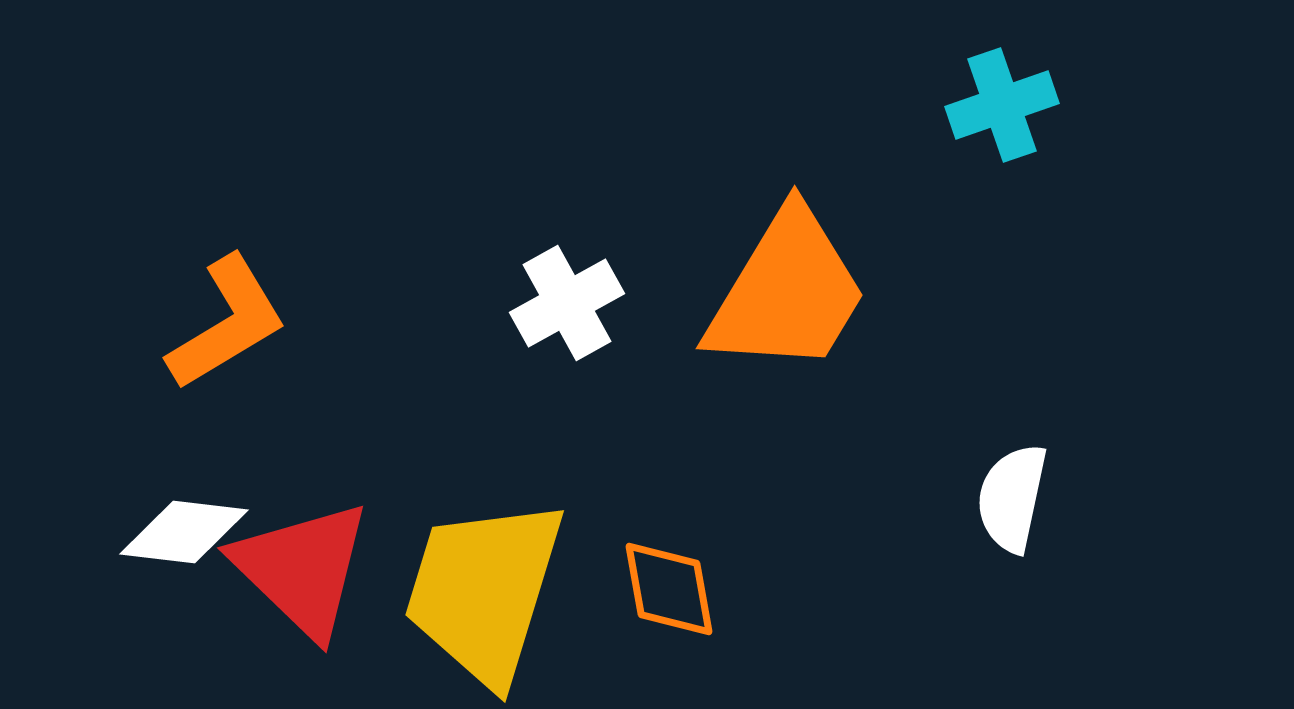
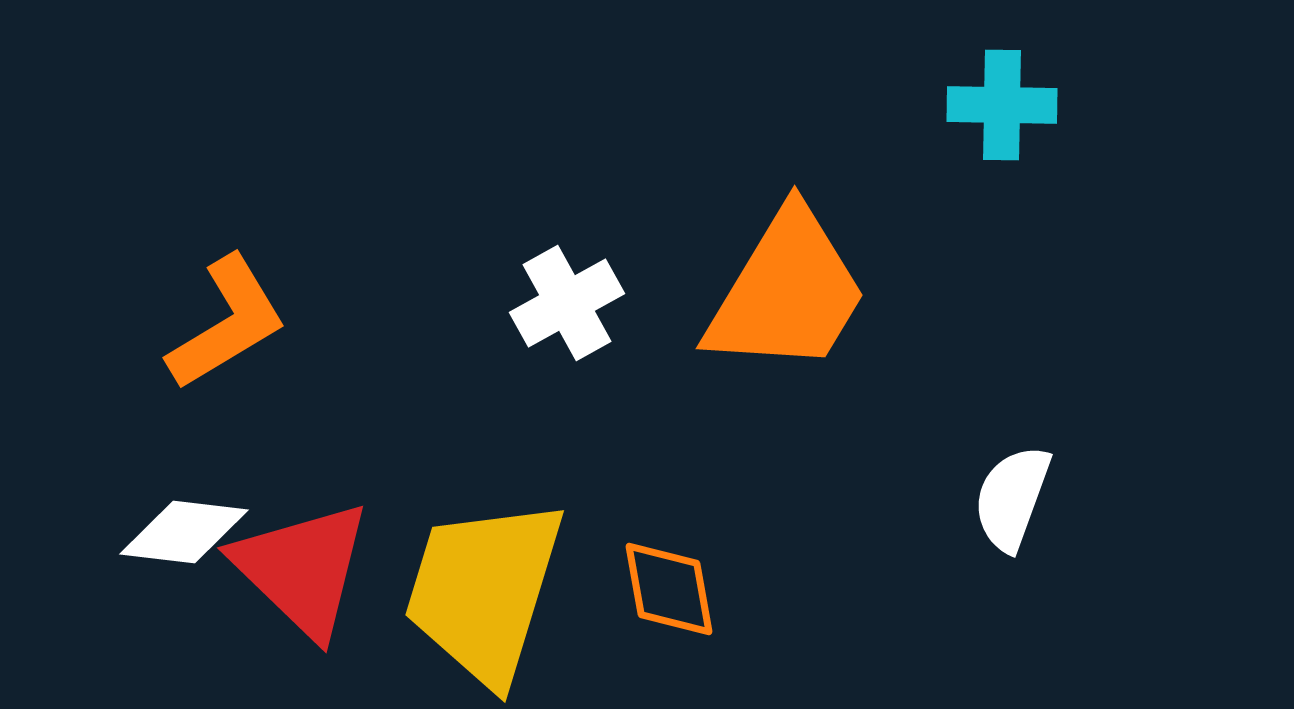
cyan cross: rotated 20 degrees clockwise
white semicircle: rotated 8 degrees clockwise
